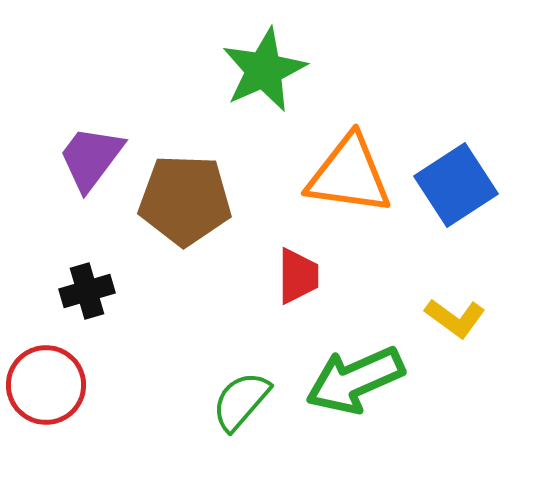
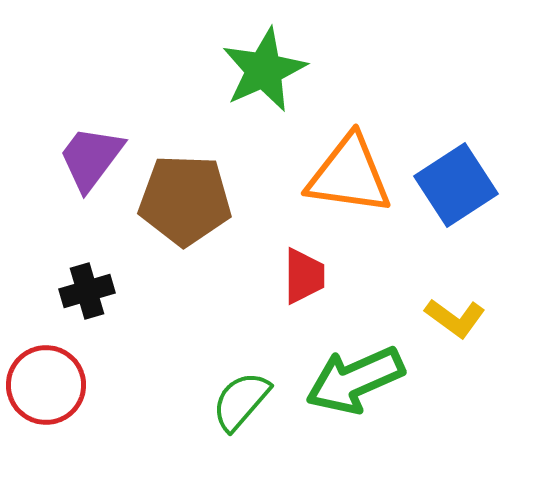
red trapezoid: moved 6 px right
